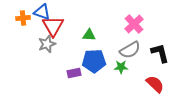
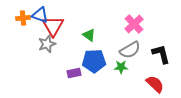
blue triangle: moved 2 px left, 3 px down
green triangle: rotated 32 degrees clockwise
black L-shape: moved 1 px right, 1 px down
